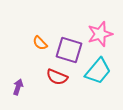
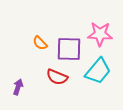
pink star: rotated 20 degrees clockwise
purple square: moved 1 px up; rotated 16 degrees counterclockwise
